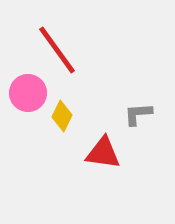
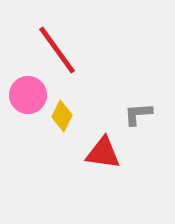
pink circle: moved 2 px down
